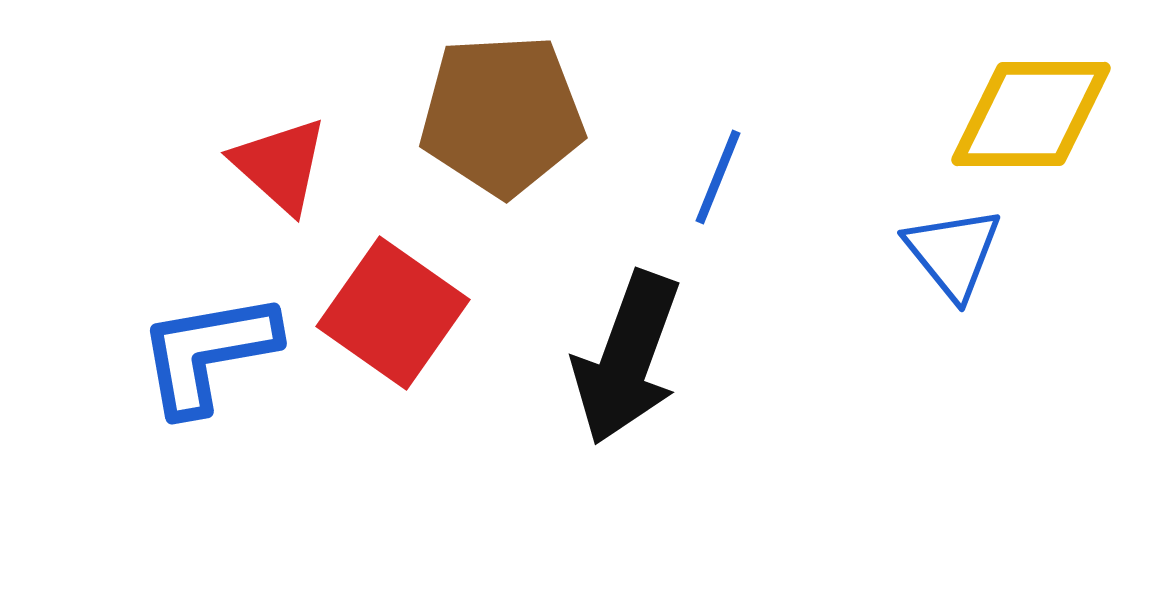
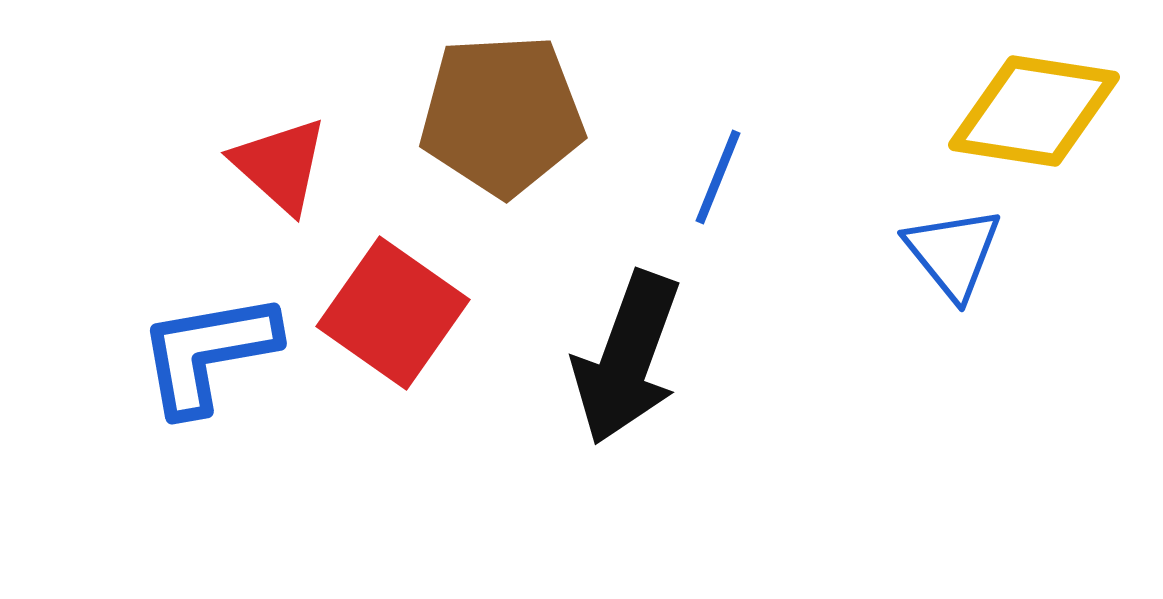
yellow diamond: moved 3 px right, 3 px up; rotated 9 degrees clockwise
